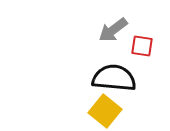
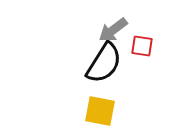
black semicircle: moved 10 px left, 15 px up; rotated 117 degrees clockwise
yellow square: moved 5 px left; rotated 28 degrees counterclockwise
